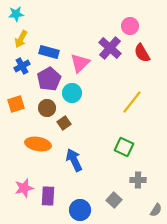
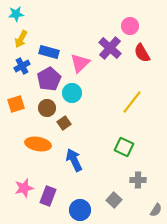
purple rectangle: rotated 18 degrees clockwise
